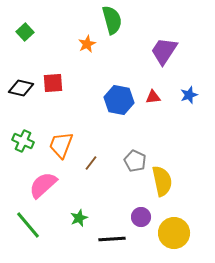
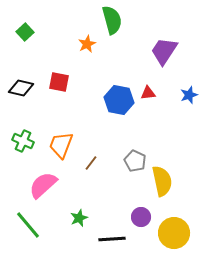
red square: moved 6 px right, 1 px up; rotated 15 degrees clockwise
red triangle: moved 5 px left, 4 px up
